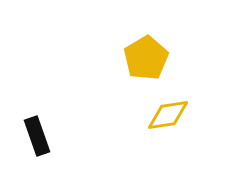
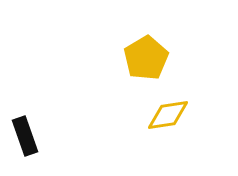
black rectangle: moved 12 px left
